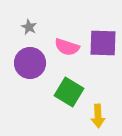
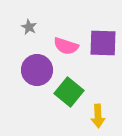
pink semicircle: moved 1 px left, 1 px up
purple circle: moved 7 px right, 7 px down
green square: rotated 8 degrees clockwise
